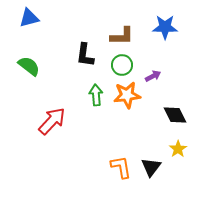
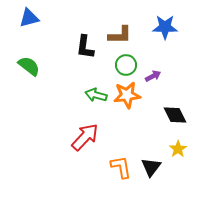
brown L-shape: moved 2 px left, 1 px up
black L-shape: moved 8 px up
green circle: moved 4 px right
green arrow: rotated 70 degrees counterclockwise
red arrow: moved 33 px right, 16 px down
